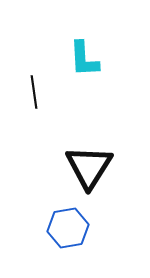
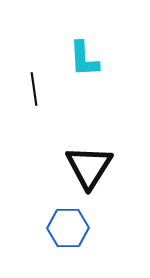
black line: moved 3 px up
blue hexagon: rotated 9 degrees clockwise
